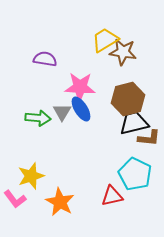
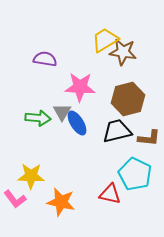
blue ellipse: moved 4 px left, 14 px down
black trapezoid: moved 17 px left, 8 px down
yellow star: rotated 20 degrees clockwise
red triangle: moved 2 px left, 2 px up; rotated 25 degrees clockwise
orange star: moved 1 px right; rotated 16 degrees counterclockwise
